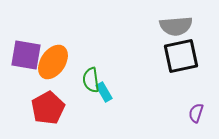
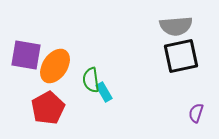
orange ellipse: moved 2 px right, 4 px down
